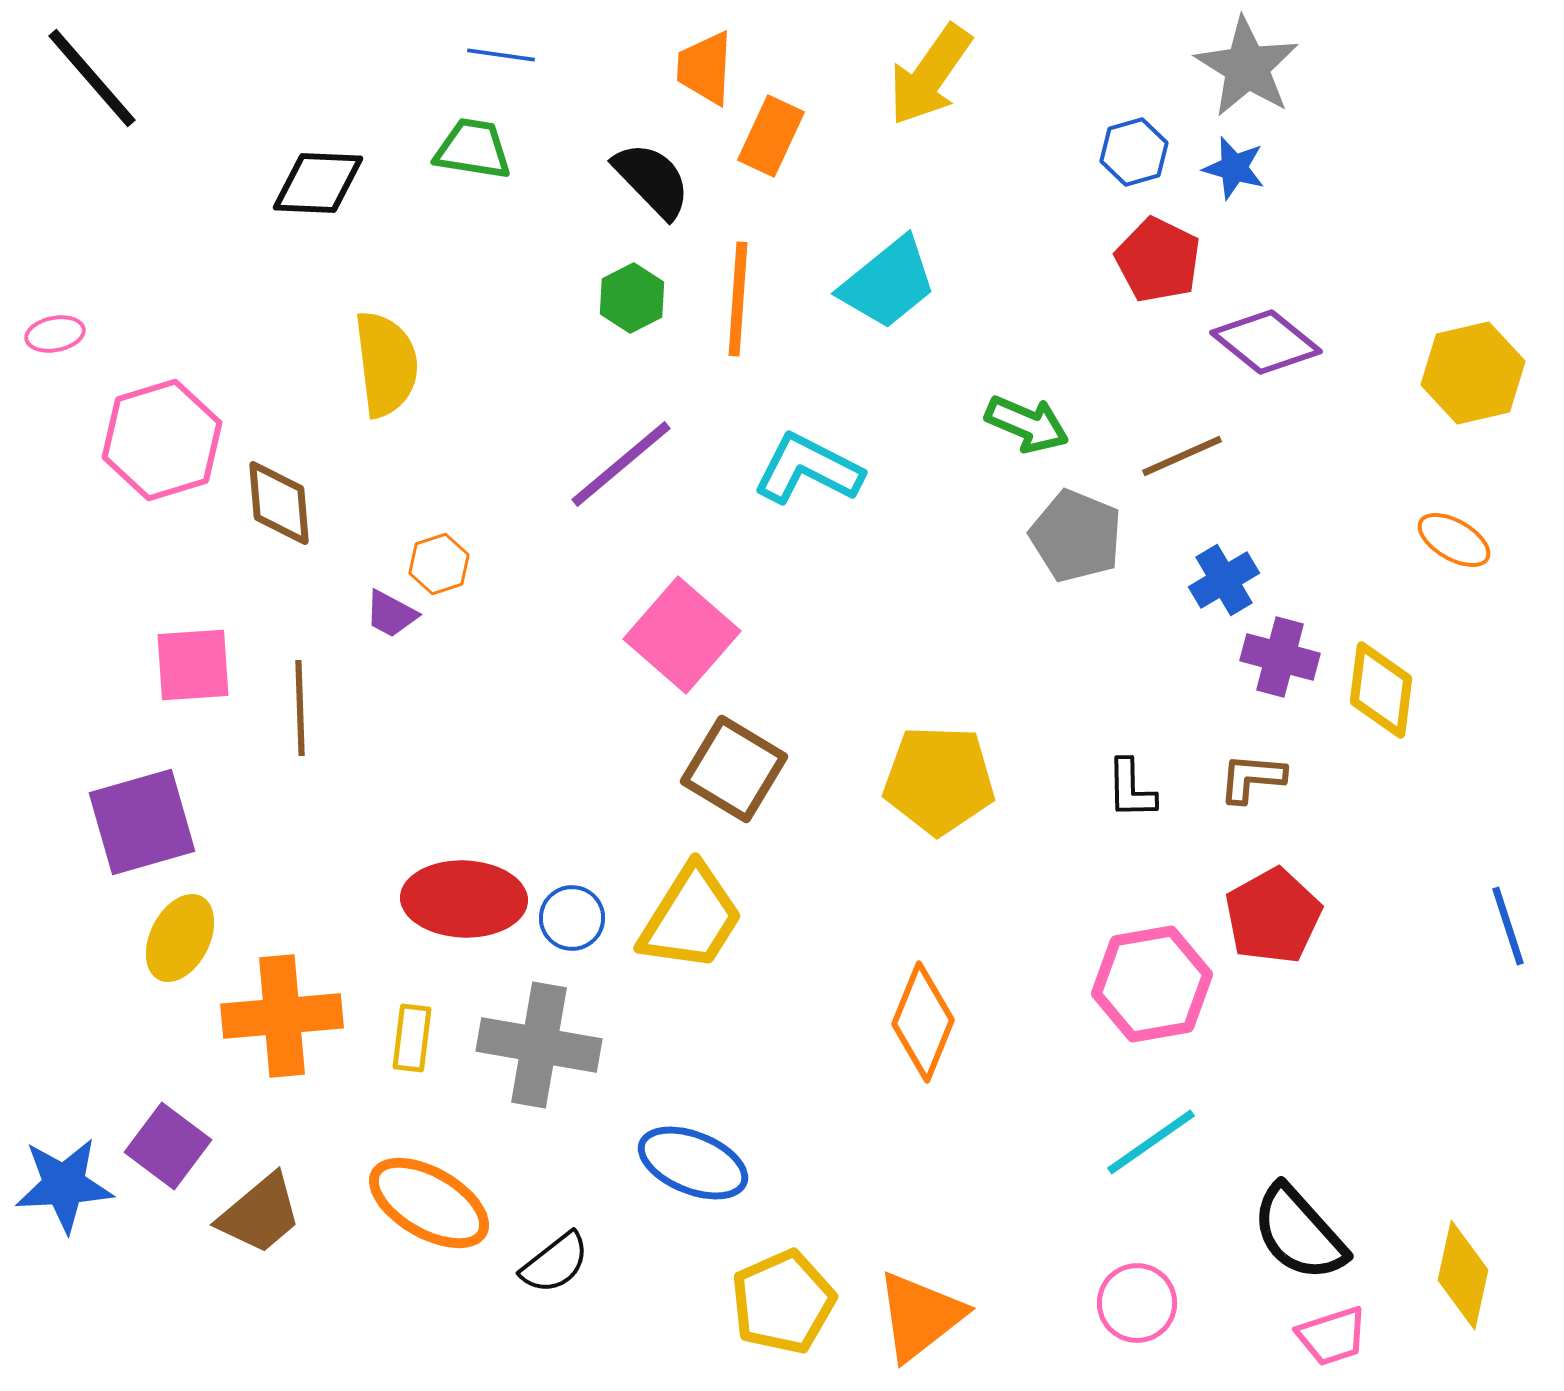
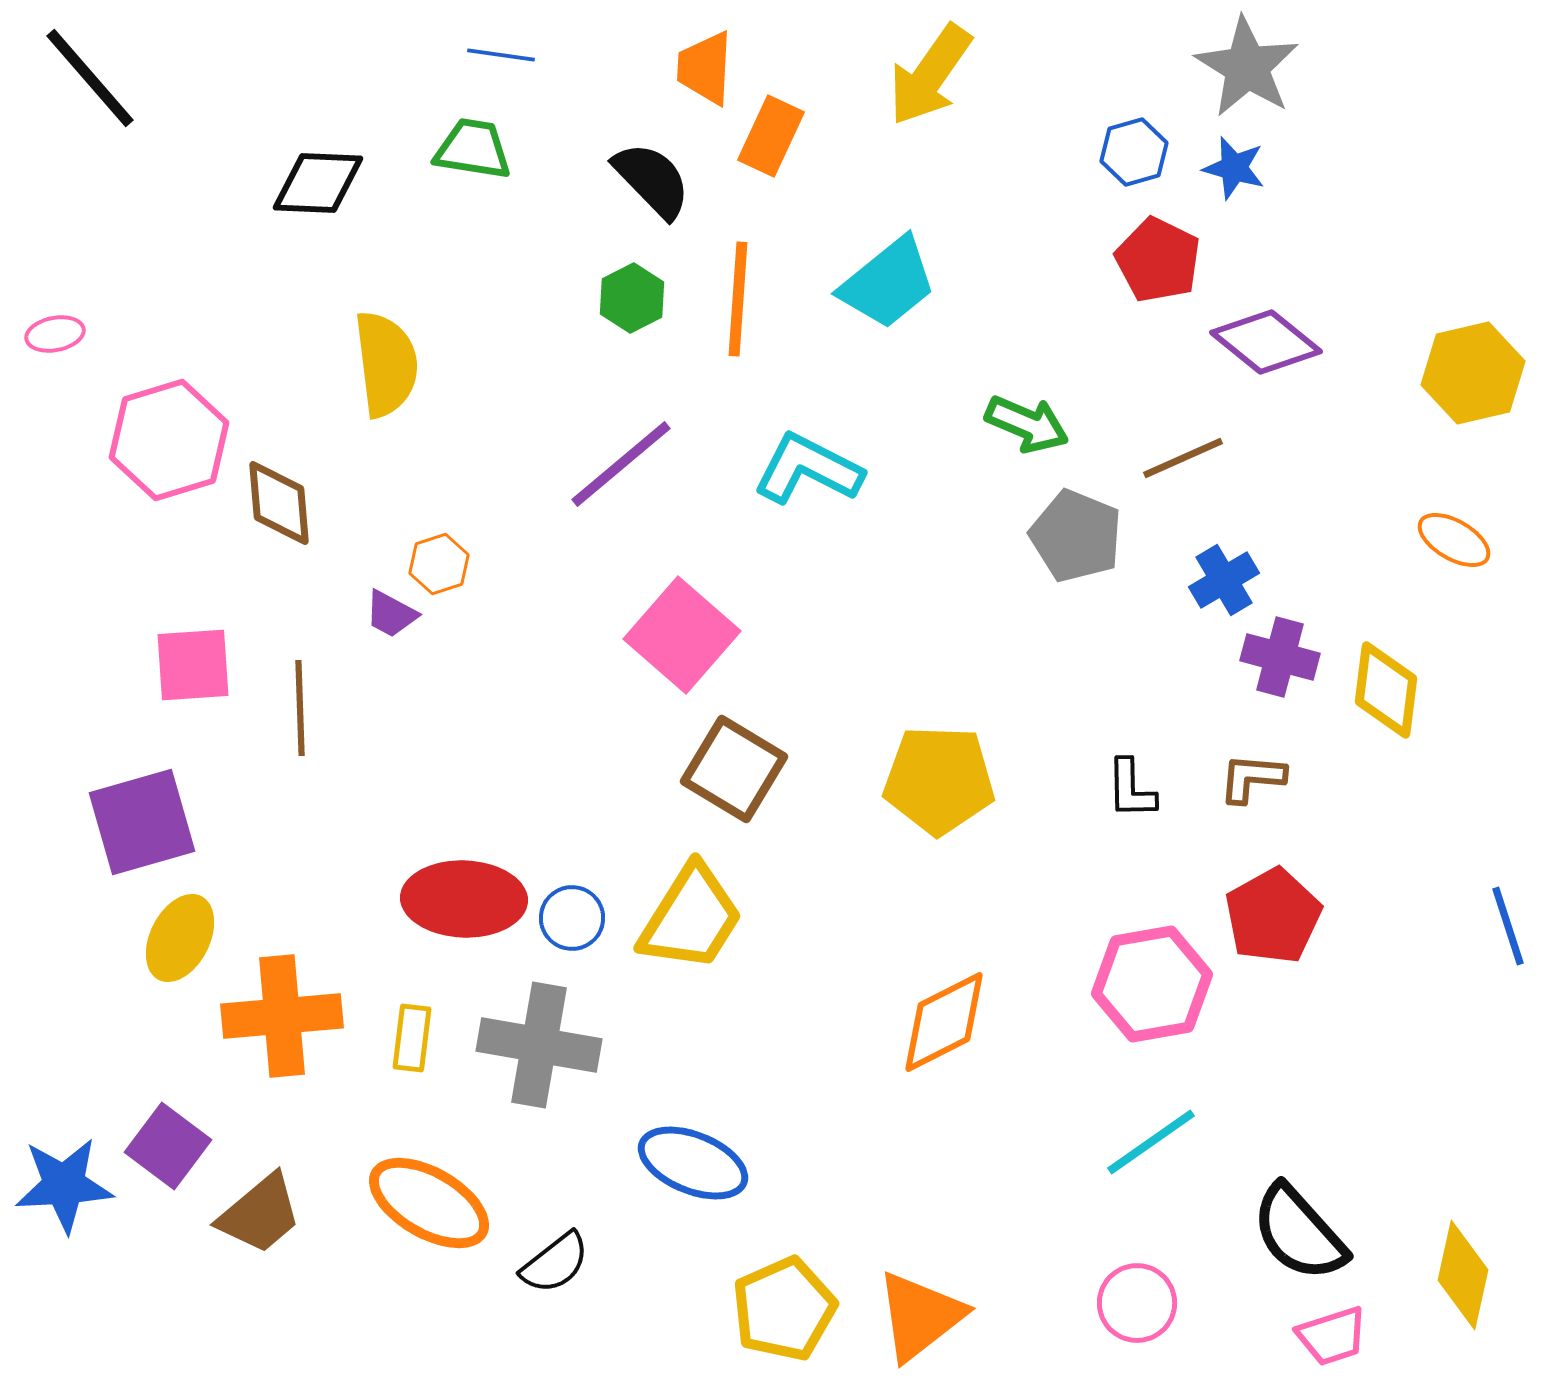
black line at (92, 78): moved 2 px left
pink hexagon at (162, 440): moved 7 px right
brown line at (1182, 456): moved 1 px right, 2 px down
yellow diamond at (1381, 690): moved 5 px right
orange diamond at (923, 1022): moved 21 px right; rotated 41 degrees clockwise
yellow pentagon at (783, 1302): moved 1 px right, 7 px down
